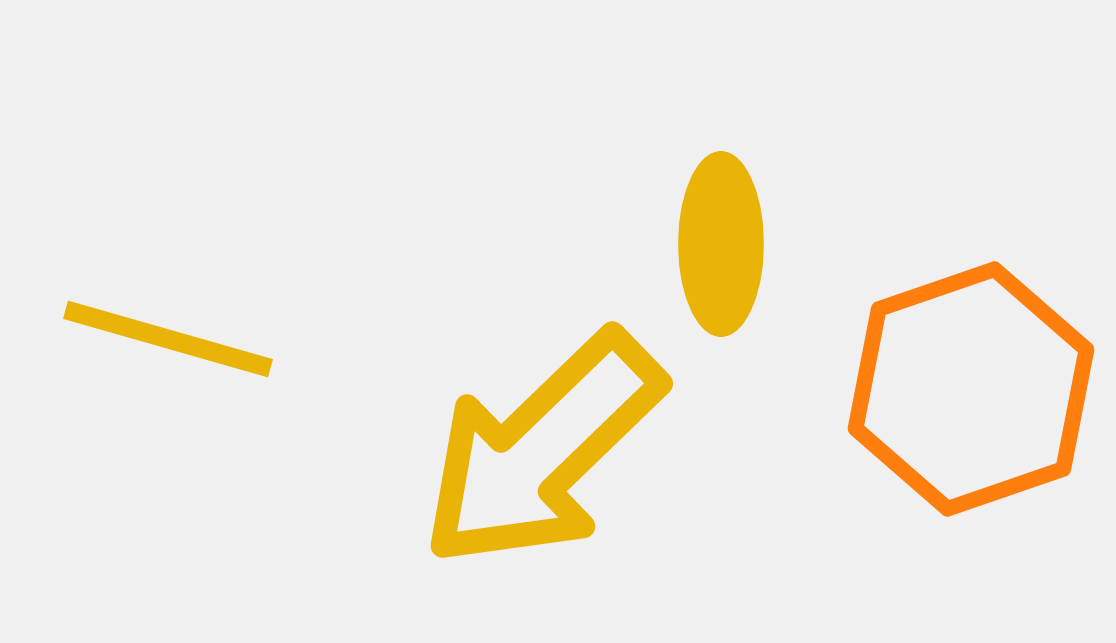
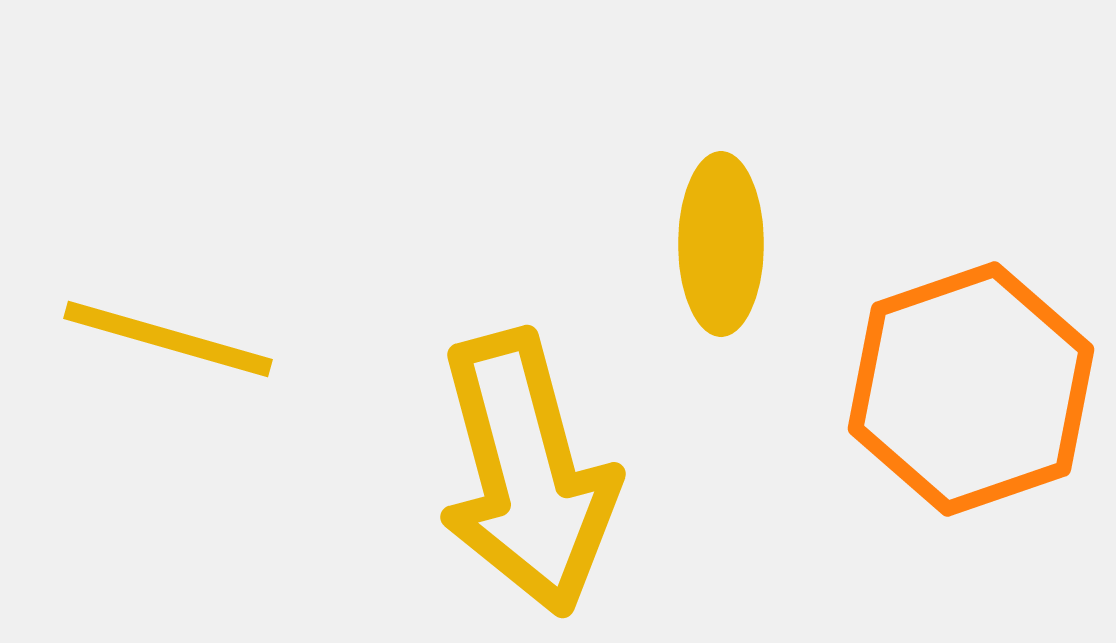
yellow arrow: moved 15 px left, 23 px down; rotated 61 degrees counterclockwise
